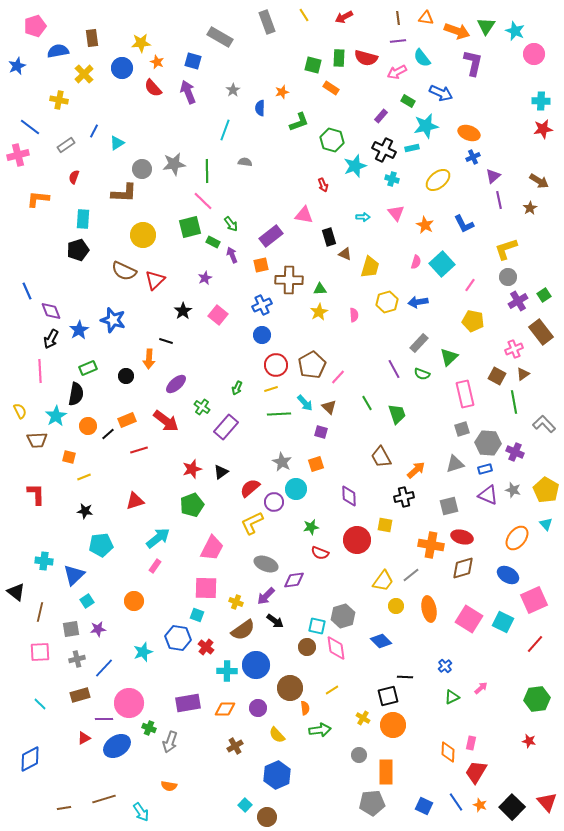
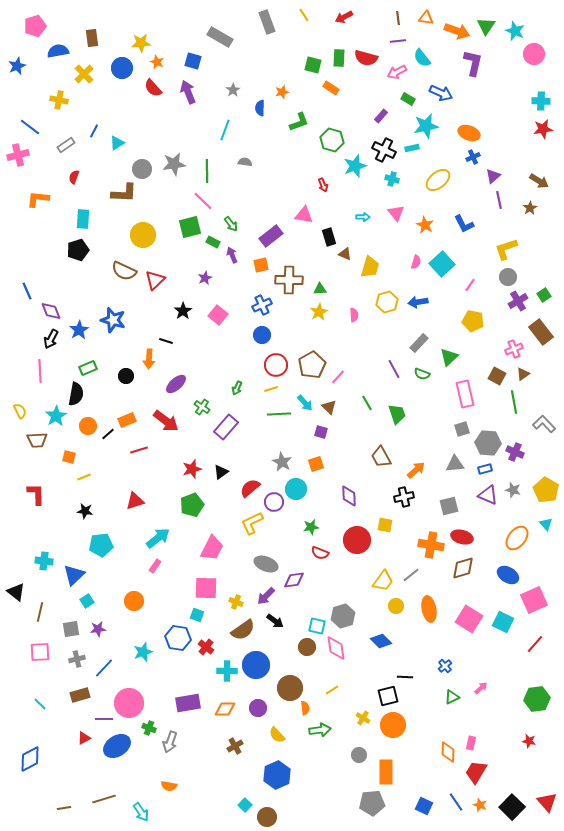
green rectangle at (408, 101): moved 2 px up
gray triangle at (455, 464): rotated 12 degrees clockwise
